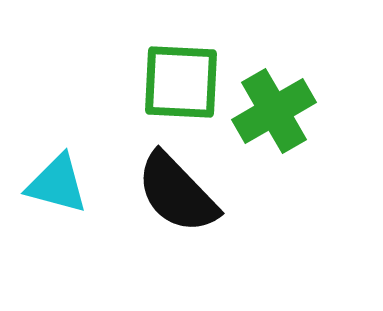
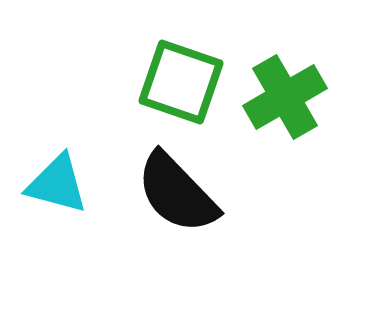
green square: rotated 16 degrees clockwise
green cross: moved 11 px right, 14 px up
